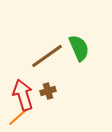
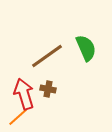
green semicircle: moved 7 px right
brown cross: moved 2 px up; rotated 28 degrees clockwise
red arrow: moved 1 px right, 1 px up
